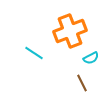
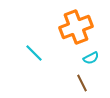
orange cross: moved 6 px right, 4 px up
cyan line: rotated 12 degrees clockwise
